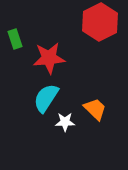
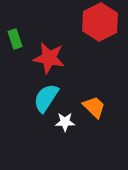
red star: rotated 16 degrees clockwise
orange trapezoid: moved 1 px left, 2 px up
